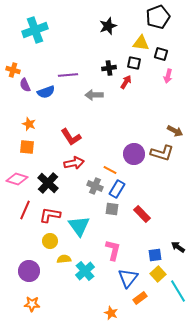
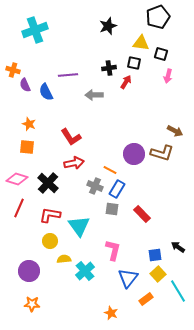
blue semicircle at (46, 92): rotated 84 degrees clockwise
red line at (25, 210): moved 6 px left, 2 px up
orange rectangle at (140, 298): moved 6 px right, 1 px down
